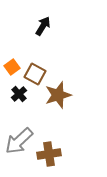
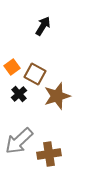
brown star: moved 1 px left, 1 px down
